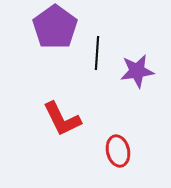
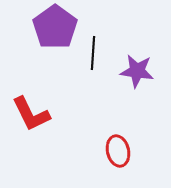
black line: moved 4 px left
purple star: rotated 16 degrees clockwise
red L-shape: moved 31 px left, 5 px up
